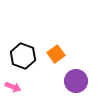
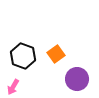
purple circle: moved 1 px right, 2 px up
pink arrow: rotated 98 degrees clockwise
